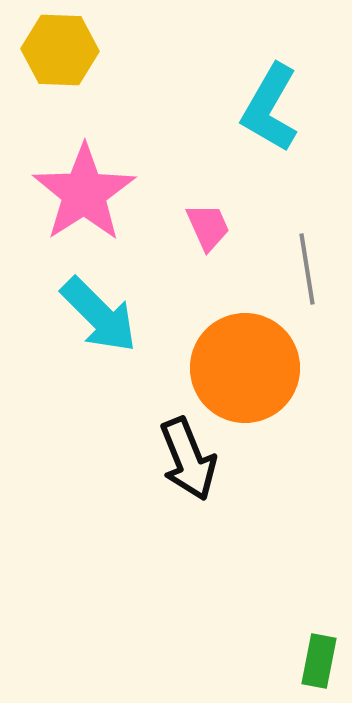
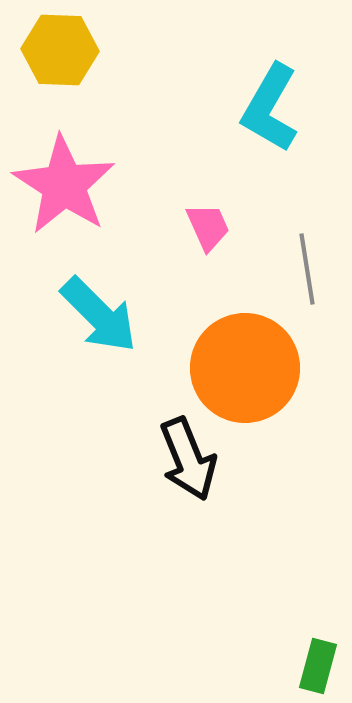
pink star: moved 20 px left, 8 px up; rotated 6 degrees counterclockwise
green rectangle: moved 1 px left, 5 px down; rotated 4 degrees clockwise
